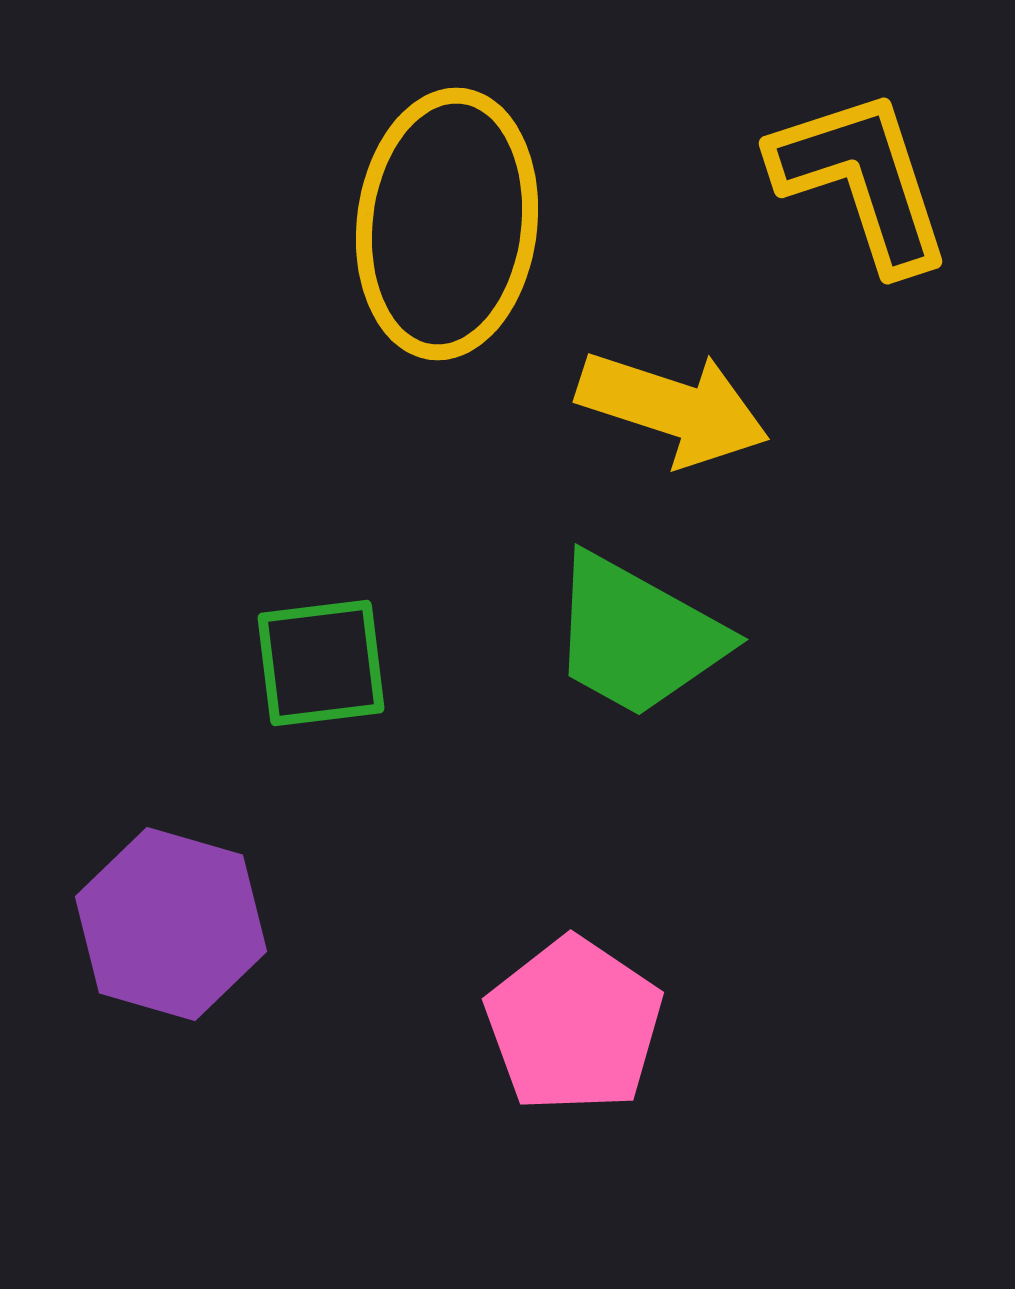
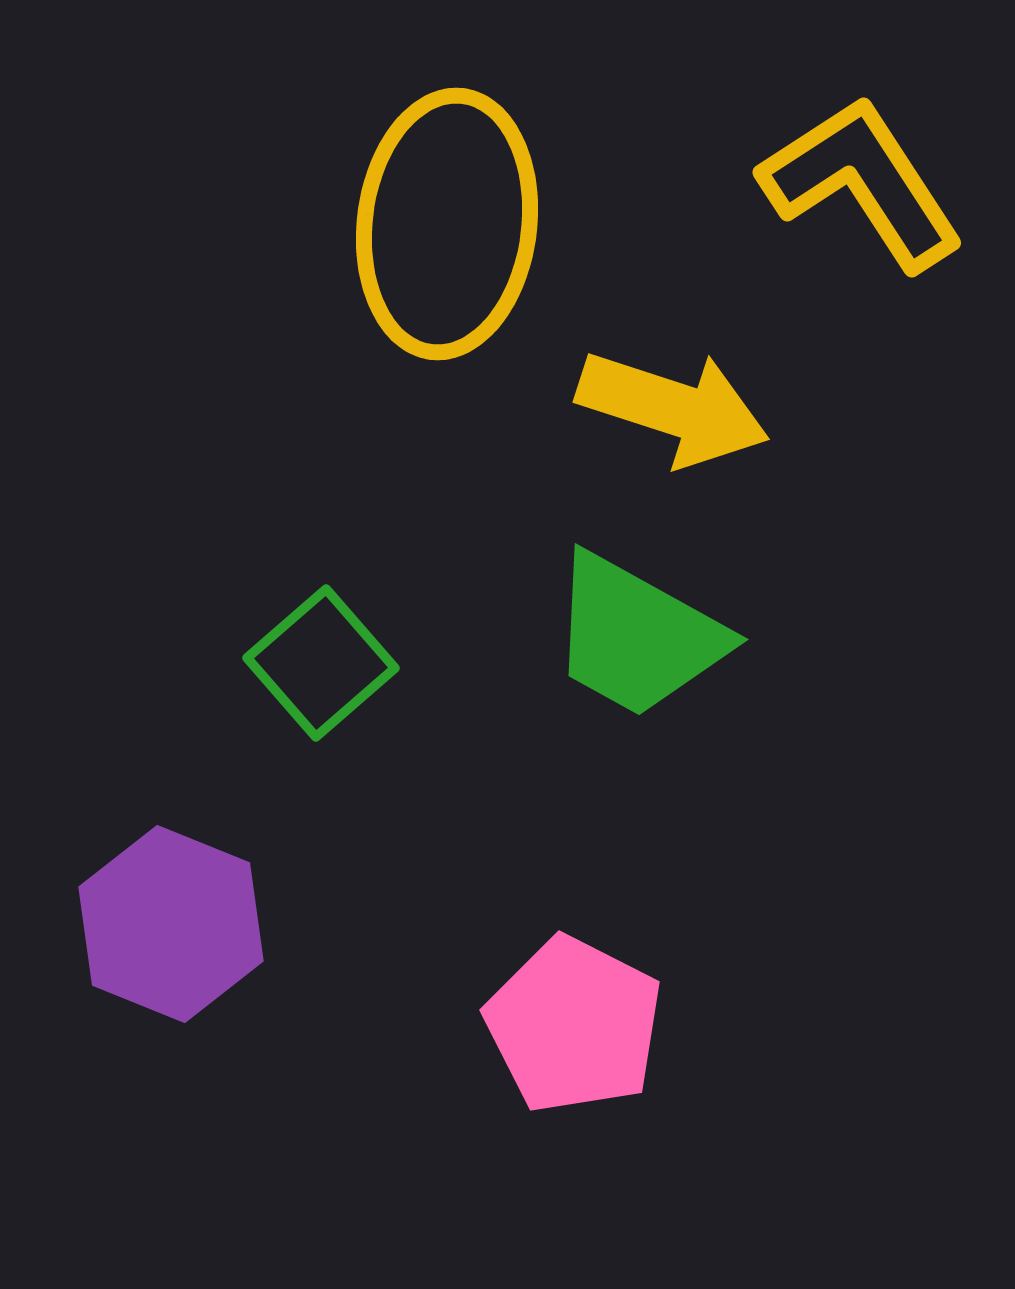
yellow L-shape: moved 3 px down; rotated 15 degrees counterclockwise
green square: rotated 34 degrees counterclockwise
purple hexagon: rotated 6 degrees clockwise
pink pentagon: rotated 7 degrees counterclockwise
